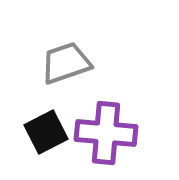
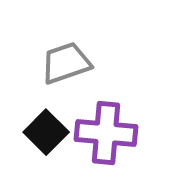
black square: rotated 18 degrees counterclockwise
